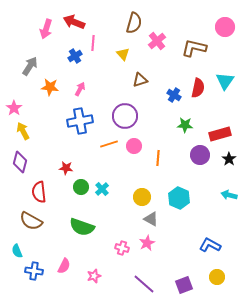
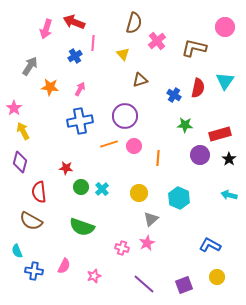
yellow circle at (142, 197): moved 3 px left, 4 px up
gray triangle at (151, 219): rotated 49 degrees clockwise
